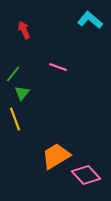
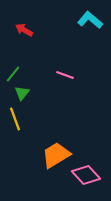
red arrow: rotated 36 degrees counterclockwise
pink line: moved 7 px right, 8 px down
orange trapezoid: moved 1 px up
